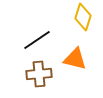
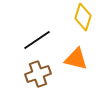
orange triangle: moved 1 px right
brown cross: moved 1 px left; rotated 15 degrees counterclockwise
